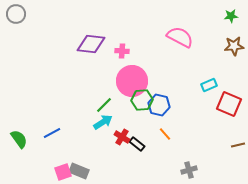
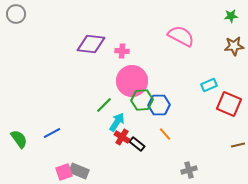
pink semicircle: moved 1 px right, 1 px up
blue hexagon: rotated 15 degrees counterclockwise
cyan arrow: moved 14 px right; rotated 24 degrees counterclockwise
pink square: moved 1 px right
